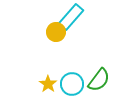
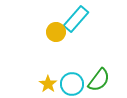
cyan rectangle: moved 5 px right, 2 px down
